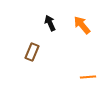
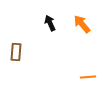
orange arrow: moved 1 px up
brown rectangle: moved 16 px left; rotated 18 degrees counterclockwise
